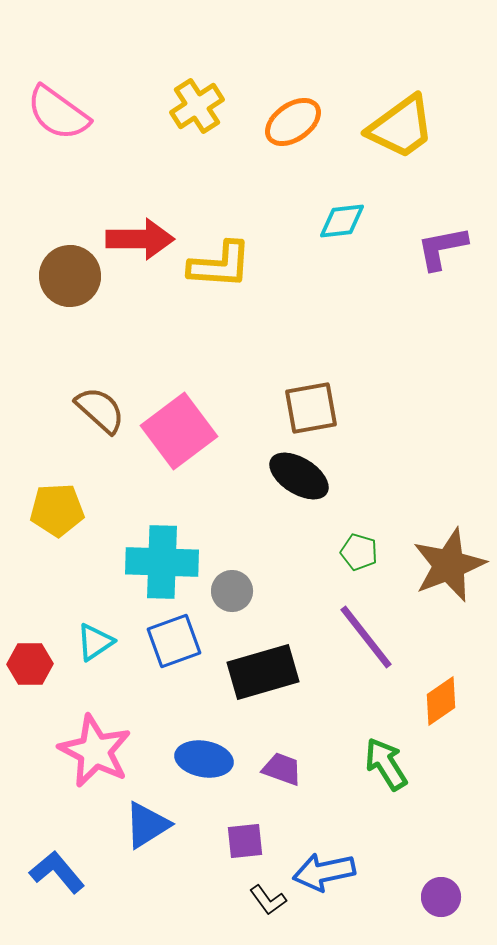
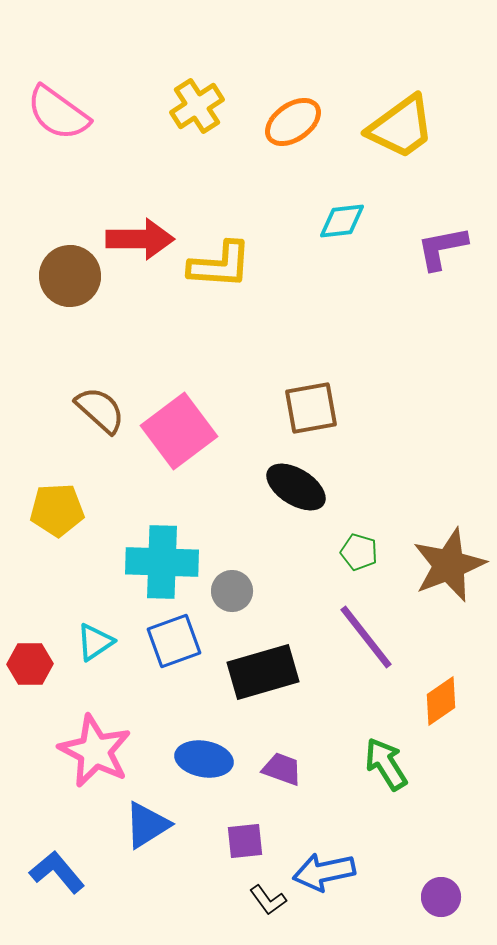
black ellipse: moved 3 px left, 11 px down
